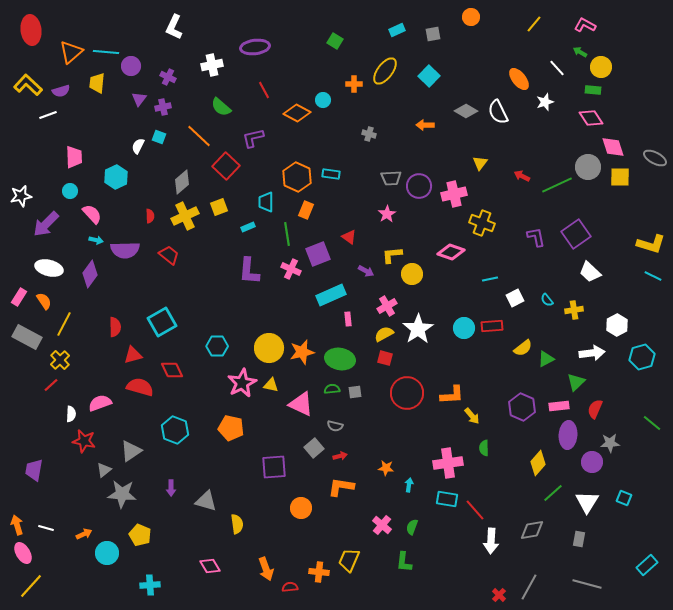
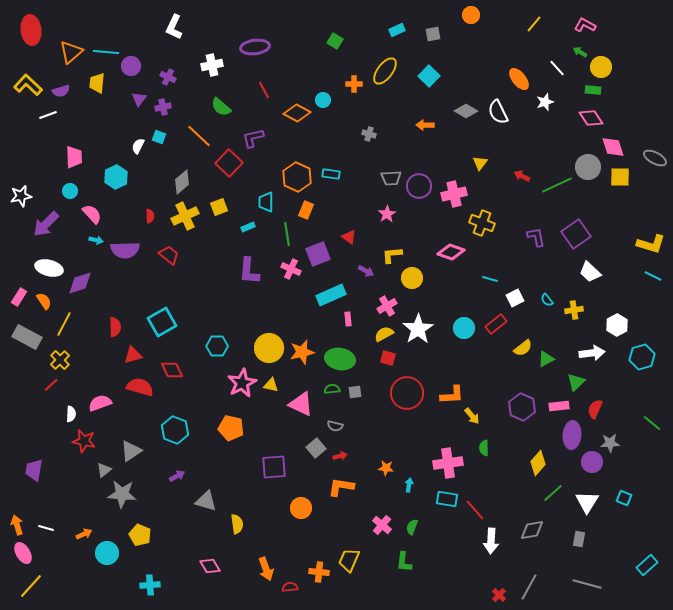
orange circle at (471, 17): moved 2 px up
red square at (226, 166): moved 3 px right, 3 px up
purple diamond at (90, 274): moved 10 px left, 9 px down; rotated 36 degrees clockwise
yellow circle at (412, 274): moved 4 px down
cyan line at (490, 279): rotated 28 degrees clockwise
red rectangle at (492, 326): moved 4 px right, 2 px up; rotated 35 degrees counterclockwise
red square at (385, 358): moved 3 px right
purple ellipse at (568, 435): moved 4 px right
gray square at (314, 448): moved 2 px right
purple arrow at (171, 488): moved 6 px right, 12 px up; rotated 119 degrees counterclockwise
